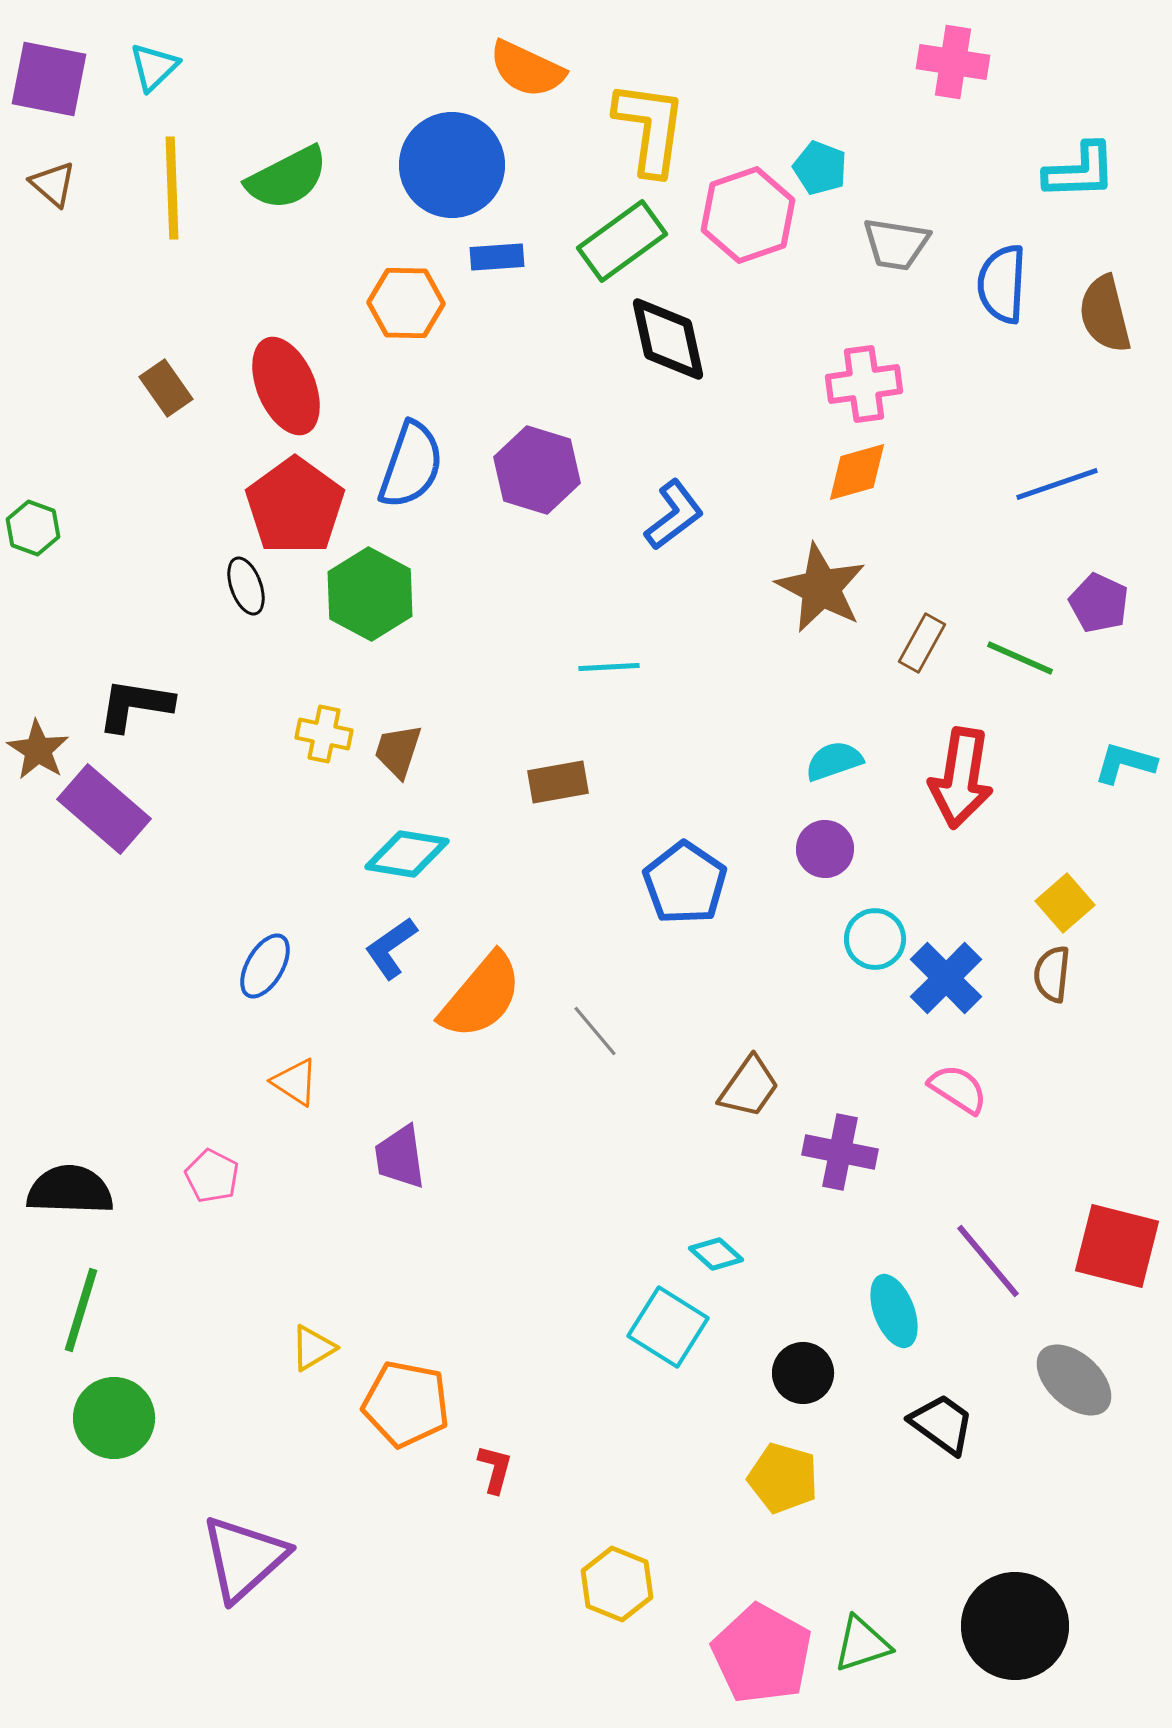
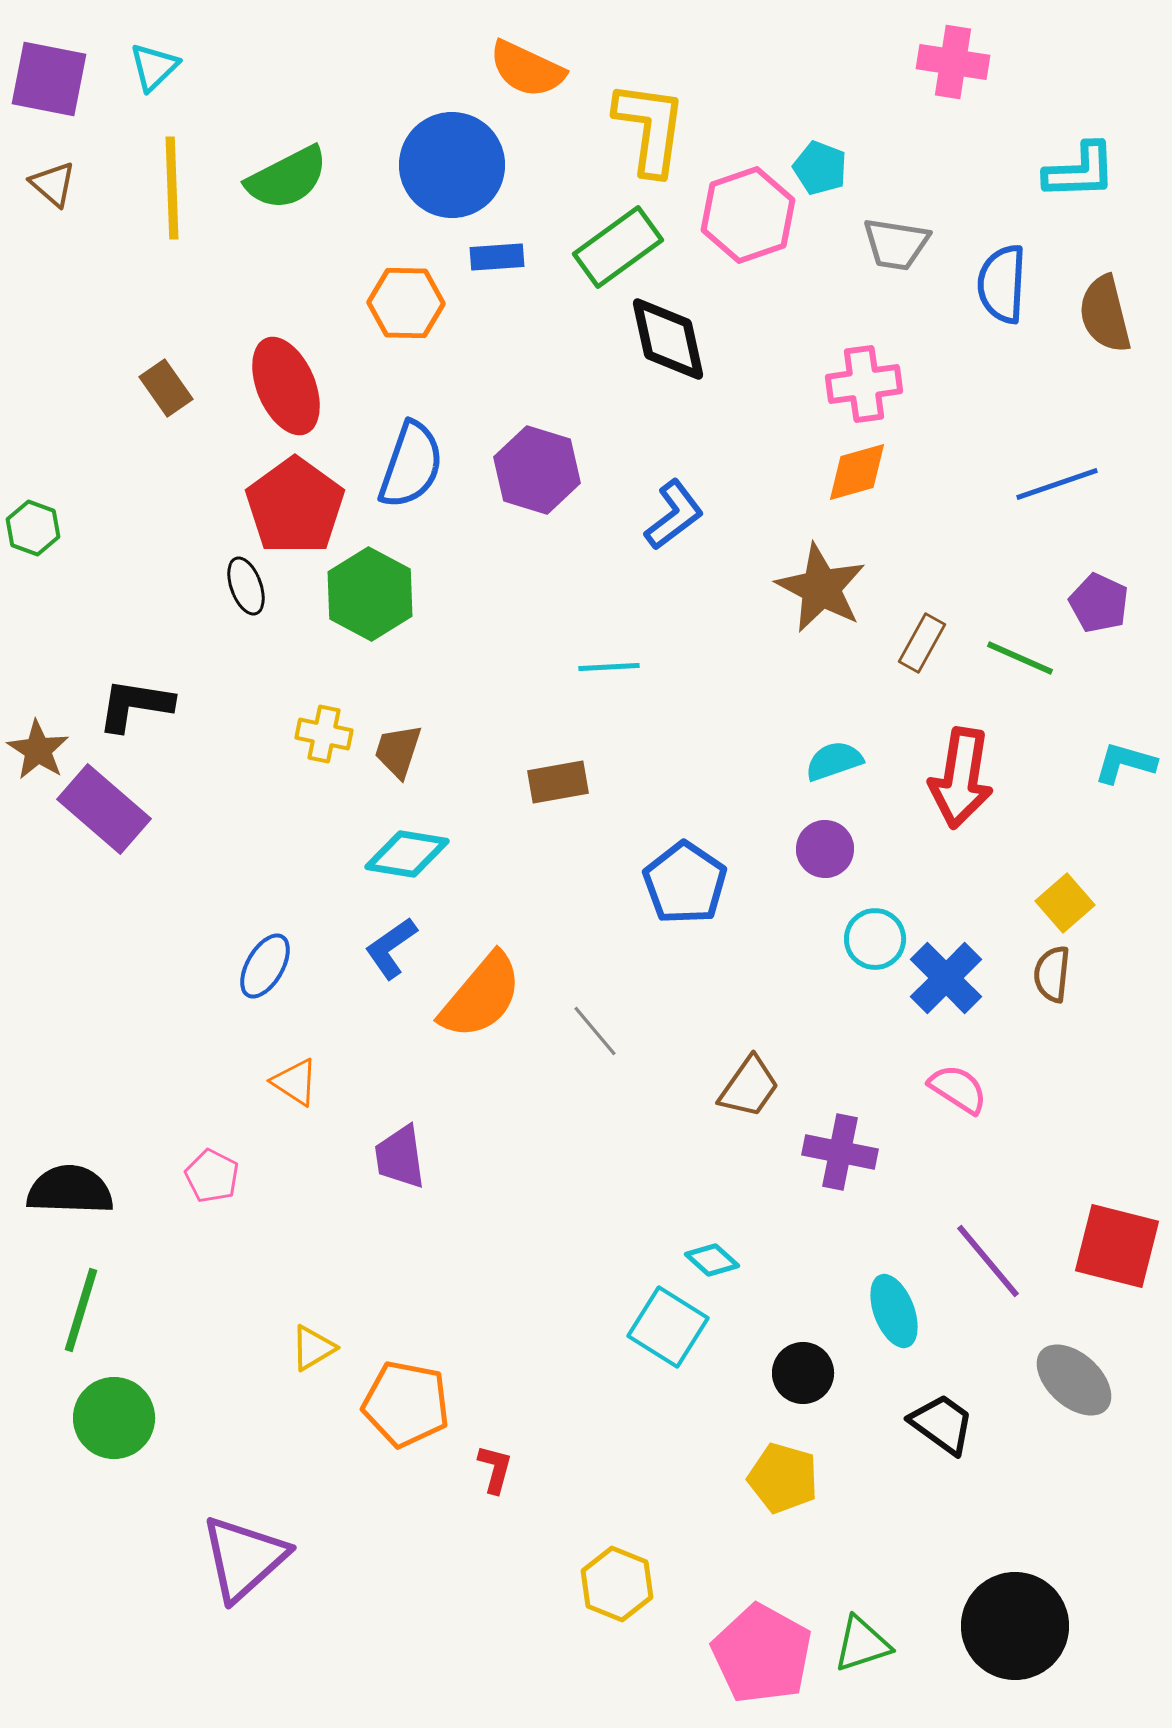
green rectangle at (622, 241): moved 4 px left, 6 px down
cyan diamond at (716, 1254): moved 4 px left, 6 px down
